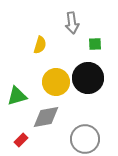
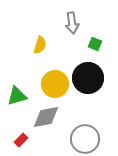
green square: rotated 24 degrees clockwise
yellow circle: moved 1 px left, 2 px down
